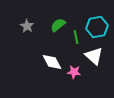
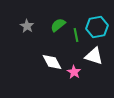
green line: moved 2 px up
white triangle: rotated 24 degrees counterclockwise
pink star: rotated 24 degrees clockwise
